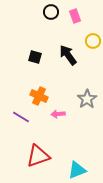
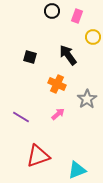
black circle: moved 1 px right, 1 px up
pink rectangle: moved 2 px right; rotated 40 degrees clockwise
yellow circle: moved 4 px up
black square: moved 5 px left
orange cross: moved 18 px right, 12 px up
pink arrow: rotated 144 degrees clockwise
